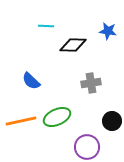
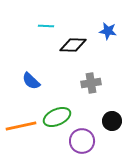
orange line: moved 5 px down
purple circle: moved 5 px left, 6 px up
